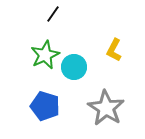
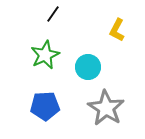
yellow L-shape: moved 3 px right, 20 px up
cyan circle: moved 14 px right
blue pentagon: rotated 20 degrees counterclockwise
